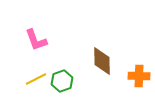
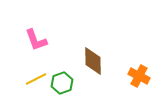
brown diamond: moved 9 px left
orange cross: rotated 25 degrees clockwise
green hexagon: moved 2 px down
